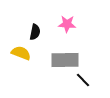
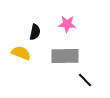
gray rectangle: moved 4 px up
black line: moved 2 px right
